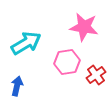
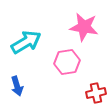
cyan arrow: moved 1 px up
red cross: moved 18 px down; rotated 24 degrees clockwise
blue arrow: rotated 150 degrees clockwise
